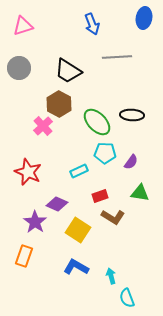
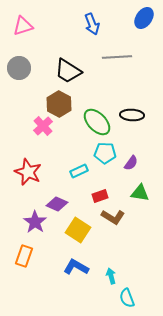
blue ellipse: rotated 25 degrees clockwise
purple semicircle: moved 1 px down
